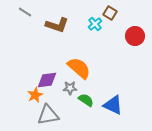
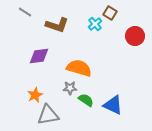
orange semicircle: rotated 25 degrees counterclockwise
purple diamond: moved 8 px left, 24 px up
